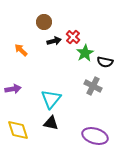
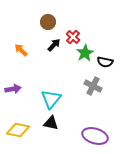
brown circle: moved 4 px right
black arrow: moved 4 px down; rotated 32 degrees counterclockwise
yellow diamond: rotated 60 degrees counterclockwise
